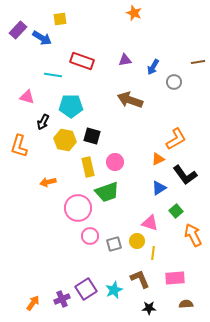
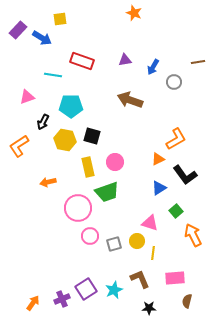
pink triangle at (27, 97): rotated 35 degrees counterclockwise
orange L-shape at (19, 146): rotated 40 degrees clockwise
brown semicircle at (186, 304): moved 1 px right, 3 px up; rotated 72 degrees counterclockwise
